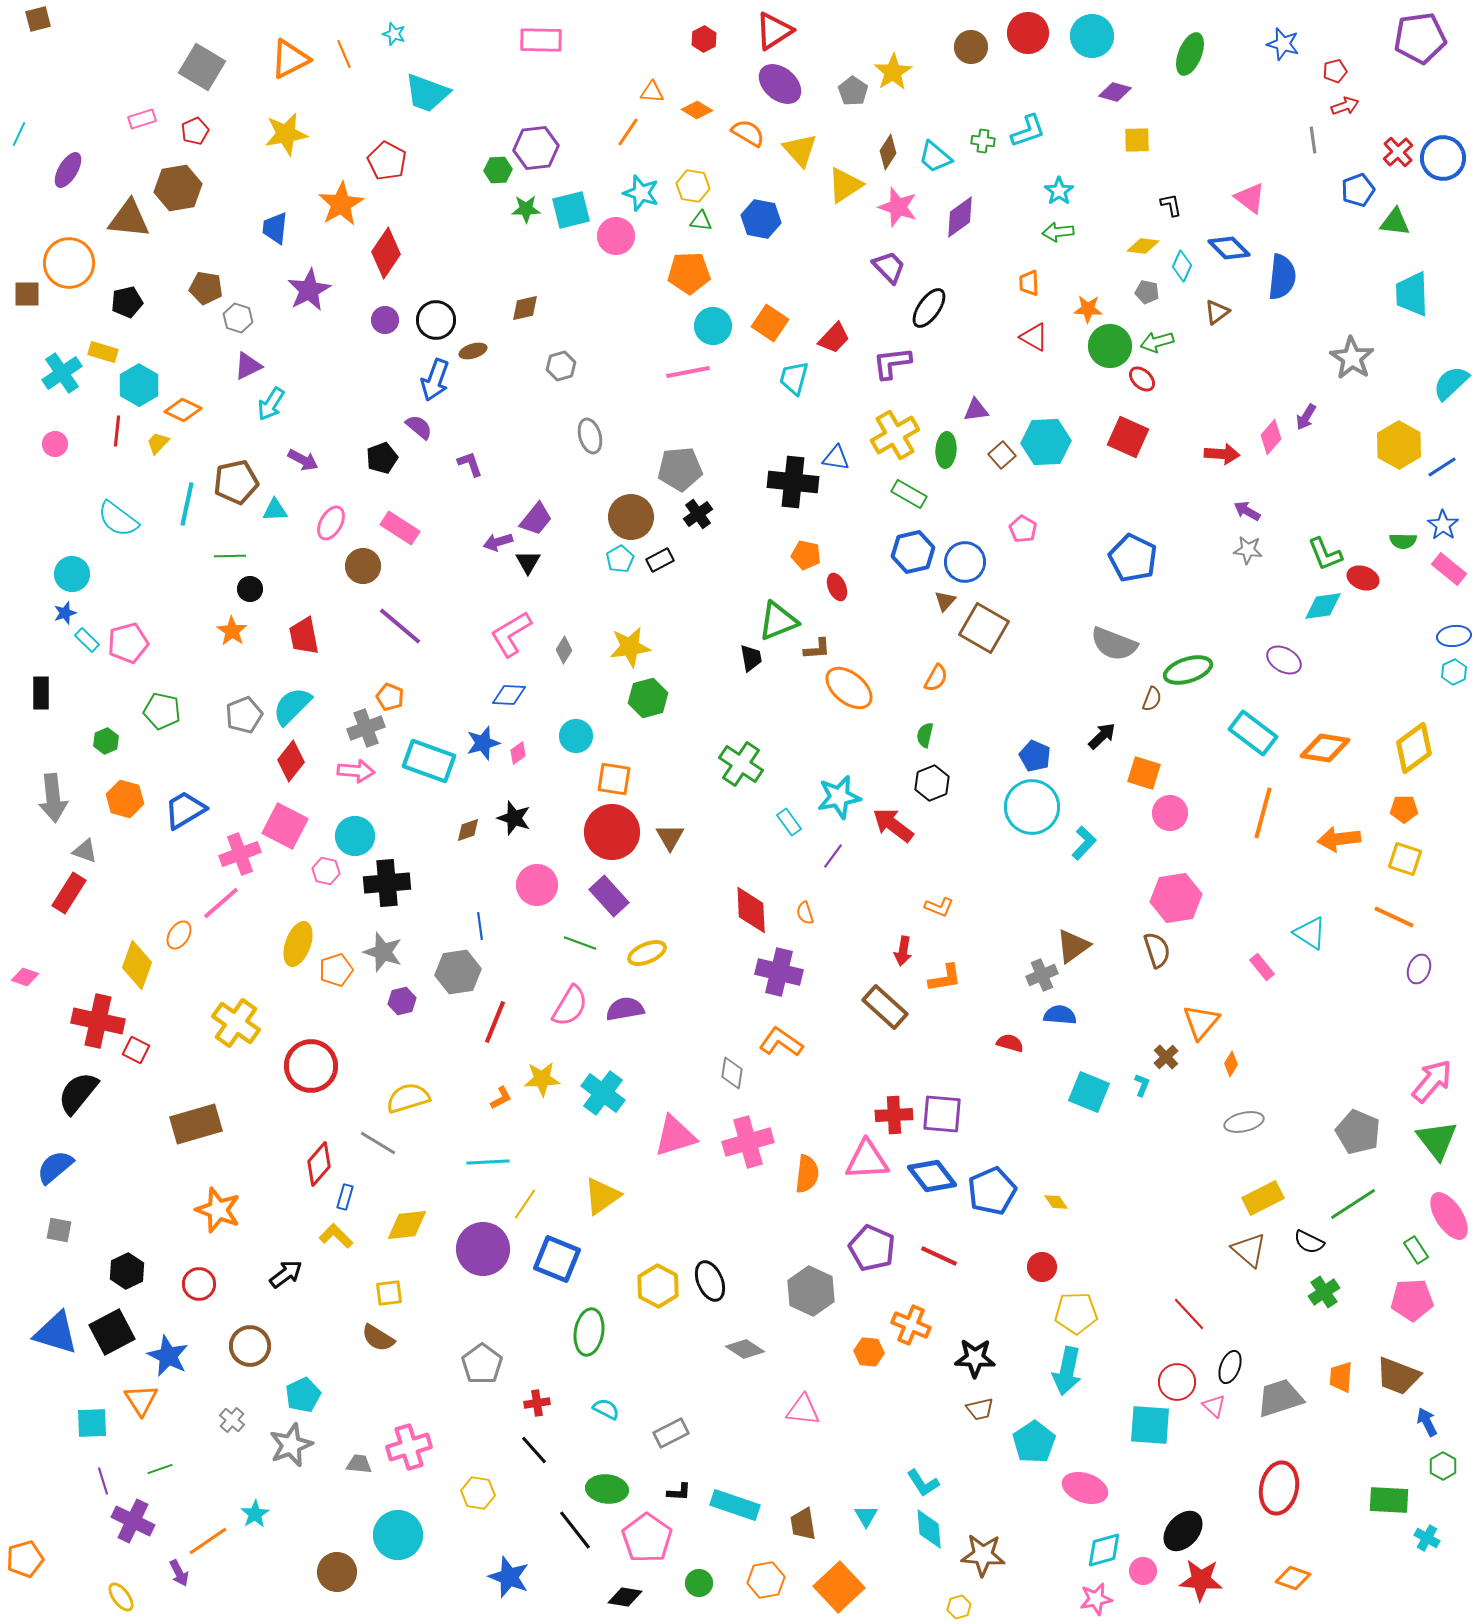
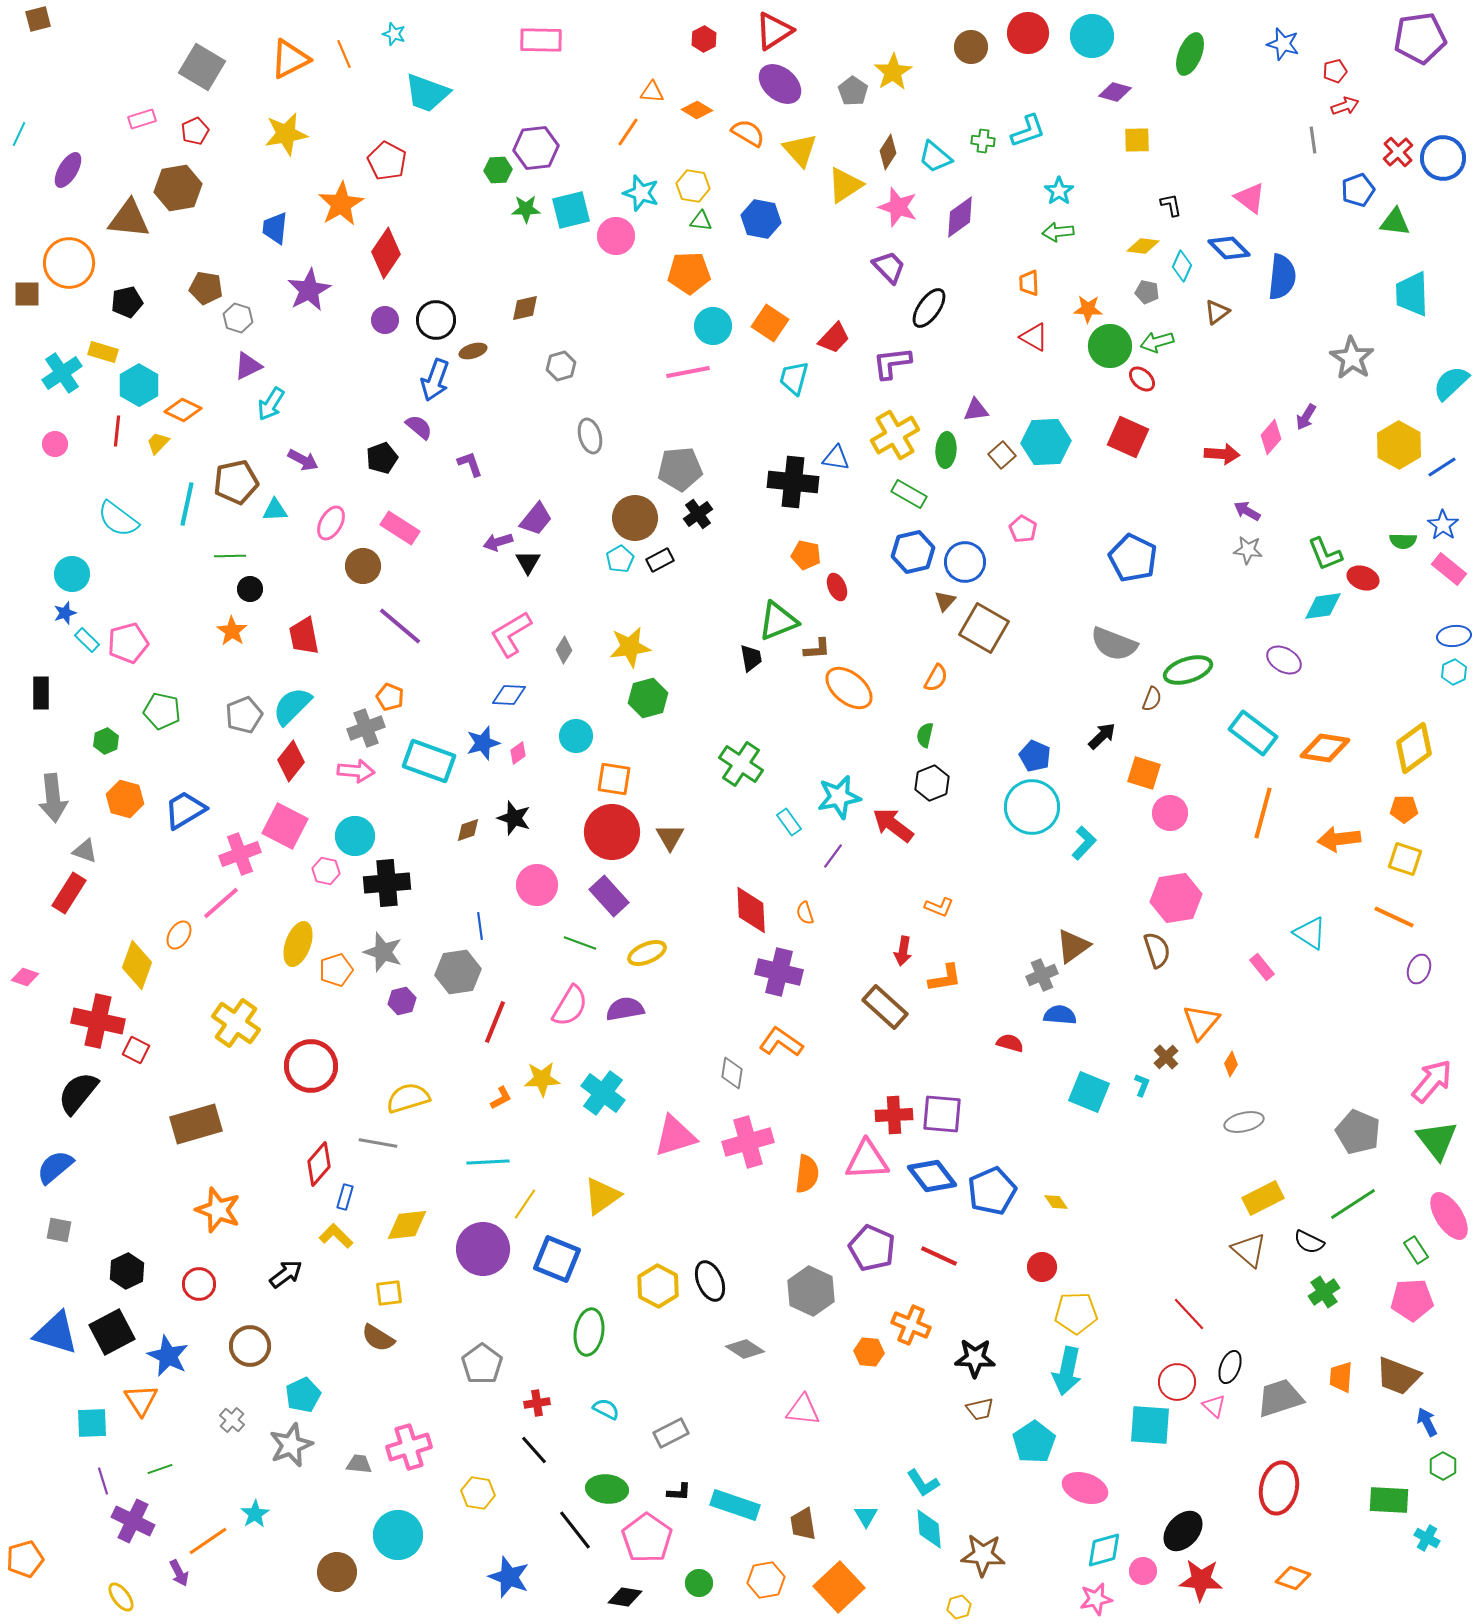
brown circle at (631, 517): moved 4 px right, 1 px down
gray line at (378, 1143): rotated 21 degrees counterclockwise
